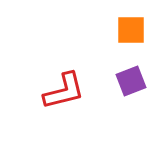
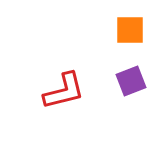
orange square: moved 1 px left
